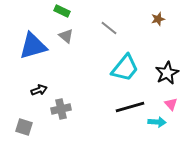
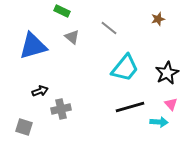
gray triangle: moved 6 px right, 1 px down
black arrow: moved 1 px right, 1 px down
cyan arrow: moved 2 px right
